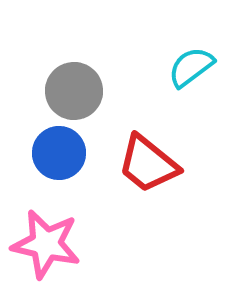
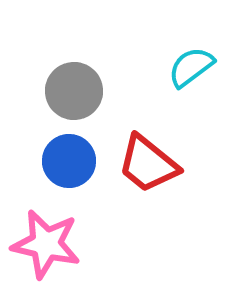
blue circle: moved 10 px right, 8 px down
